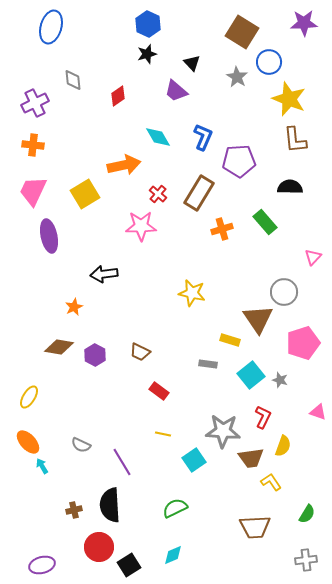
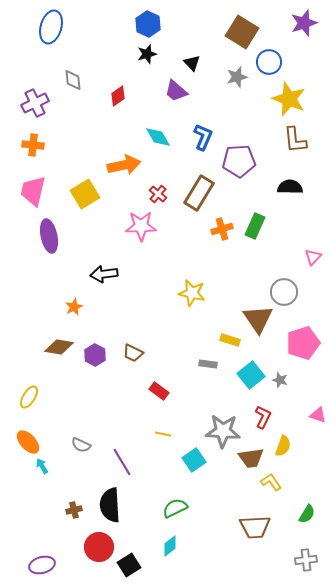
purple star at (304, 23): rotated 16 degrees counterclockwise
gray star at (237, 77): rotated 25 degrees clockwise
pink trapezoid at (33, 191): rotated 12 degrees counterclockwise
green rectangle at (265, 222): moved 10 px left, 4 px down; rotated 65 degrees clockwise
brown trapezoid at (140, 352): moved 7 px left, 1 px down
pink triangle at (318, 412): moved 3 px down
cyan diamond at (173, 555): moved 3 px left, 9 px up; rotated 15 degrees counterclockwise
